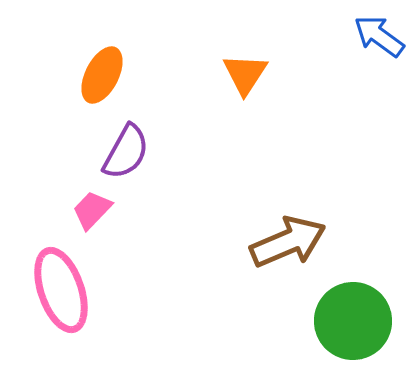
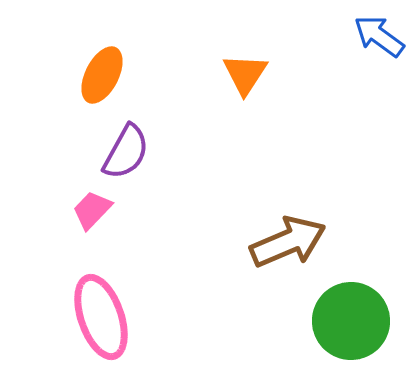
pink ellipse: moved 40 px right, 27 px down
green circle: moved 2 px left
